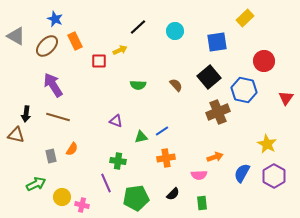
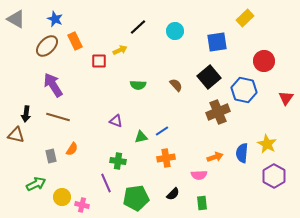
gray triangle: moved 17 px up
blue semicircle: moved 20 px up; rotated 24 degrees counterclockwise
